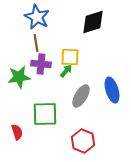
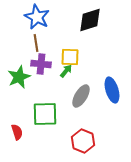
black diamond: moved 3 px left, 2 px up
green star: rotated 15 degrees counterclockwise
